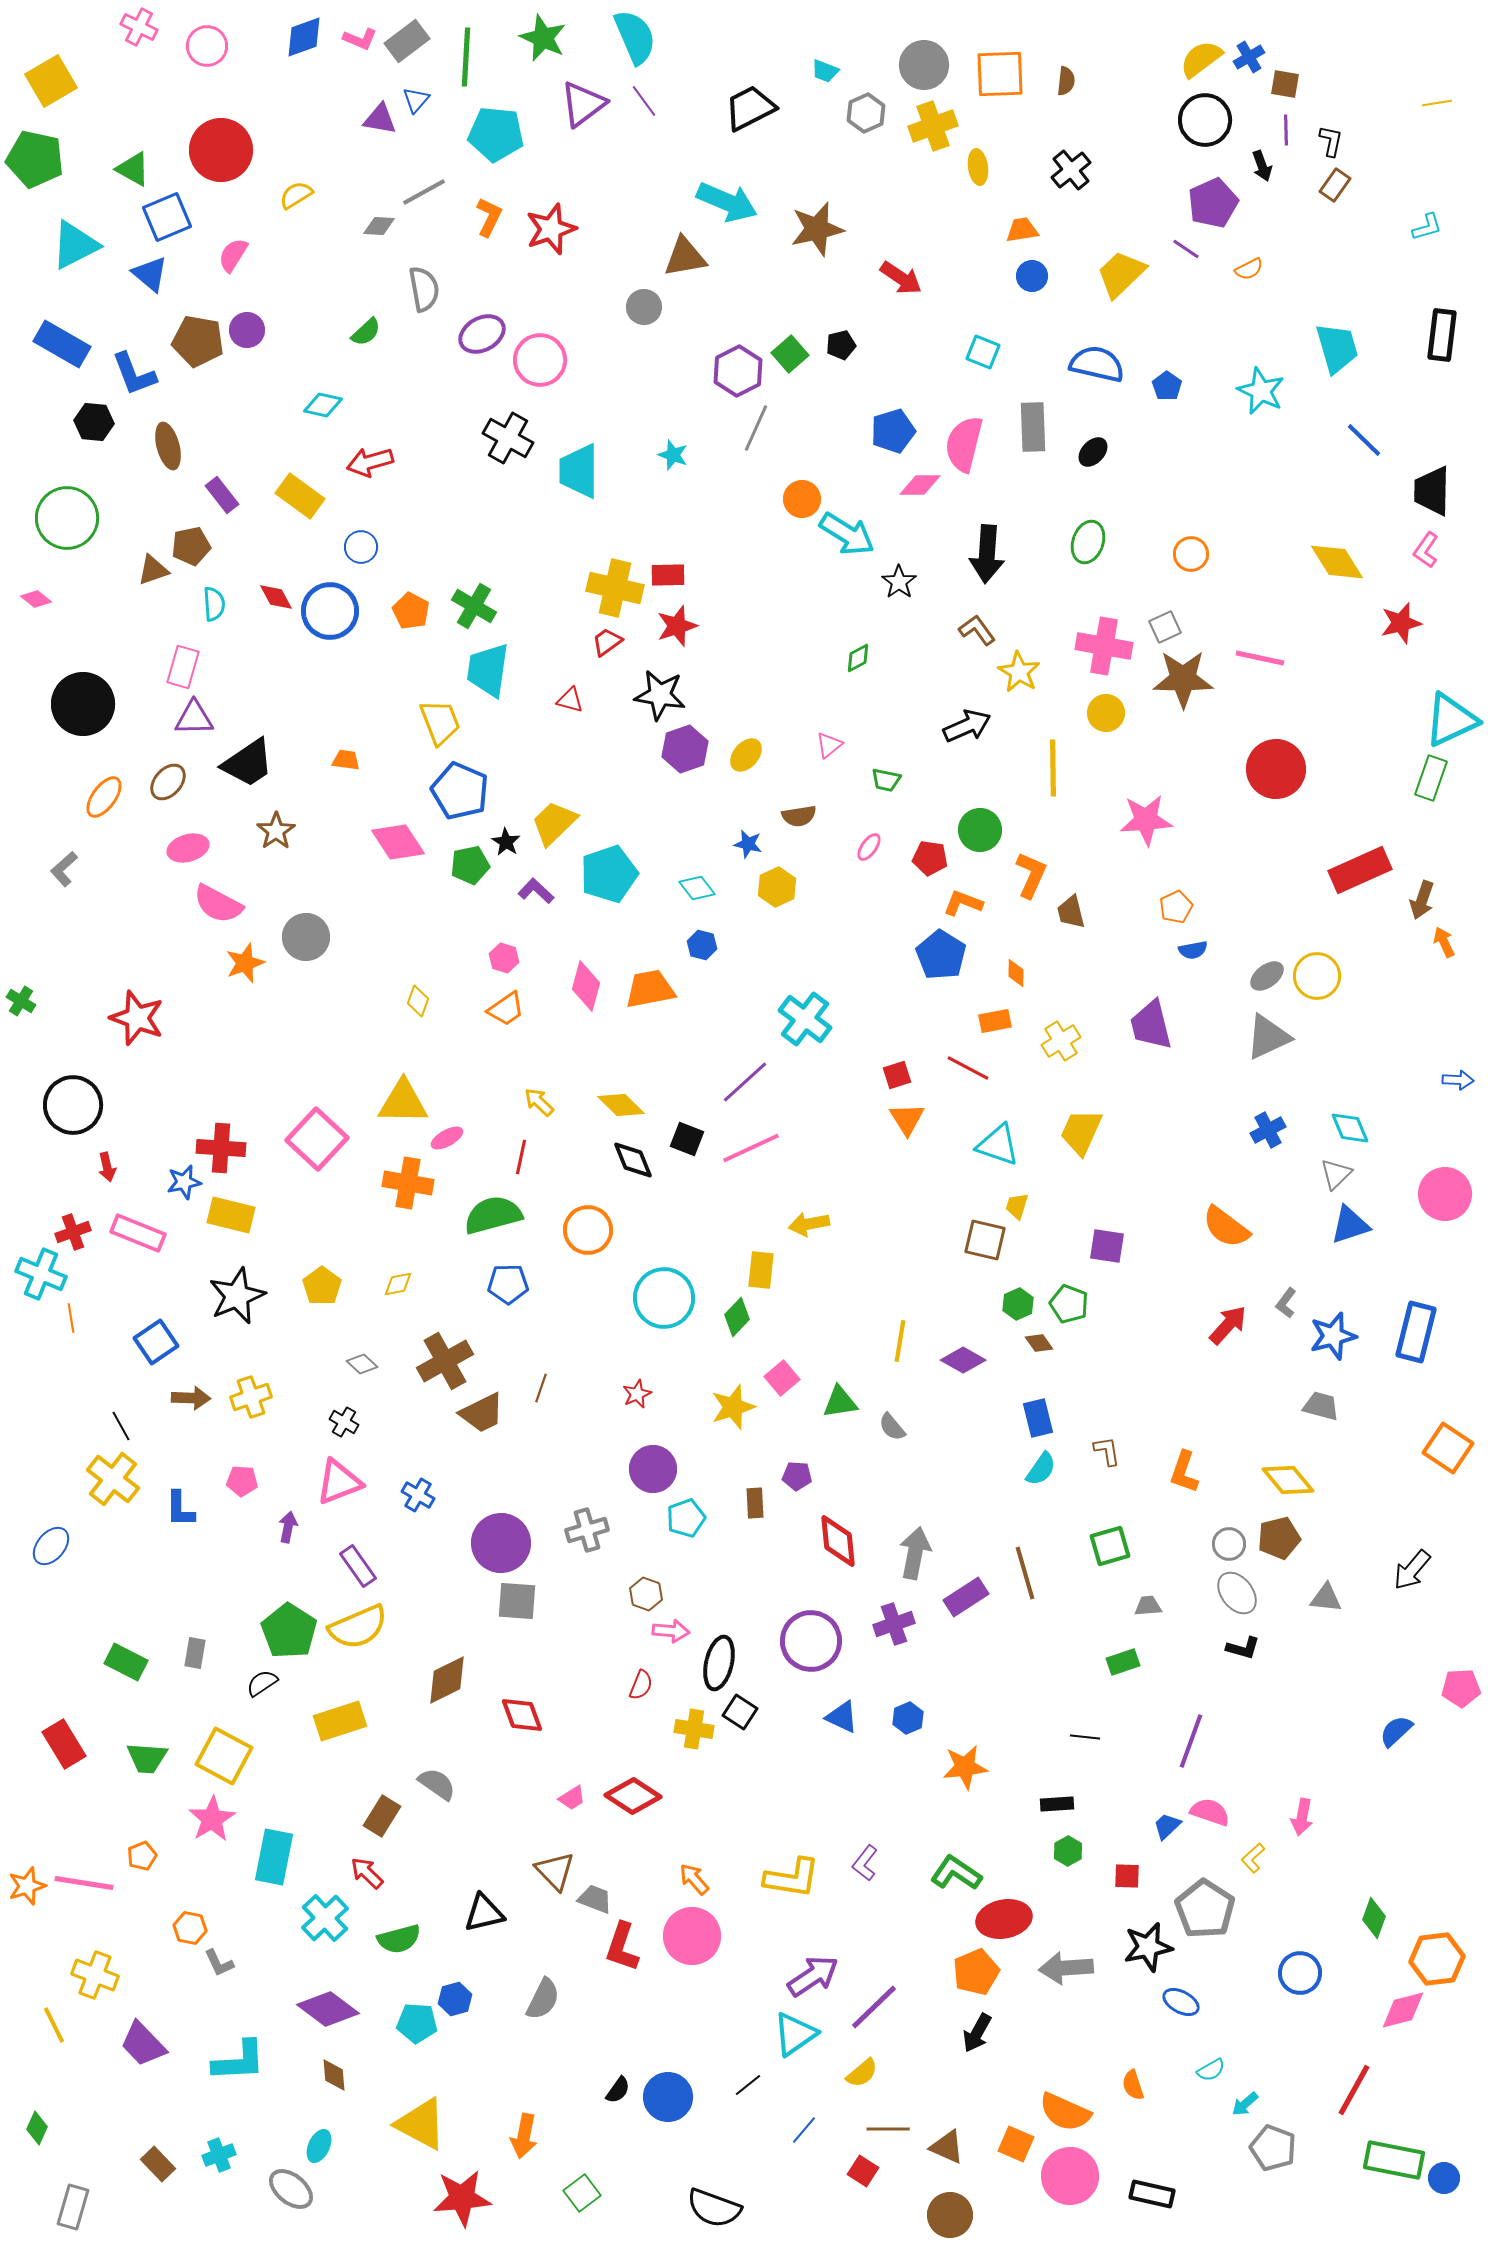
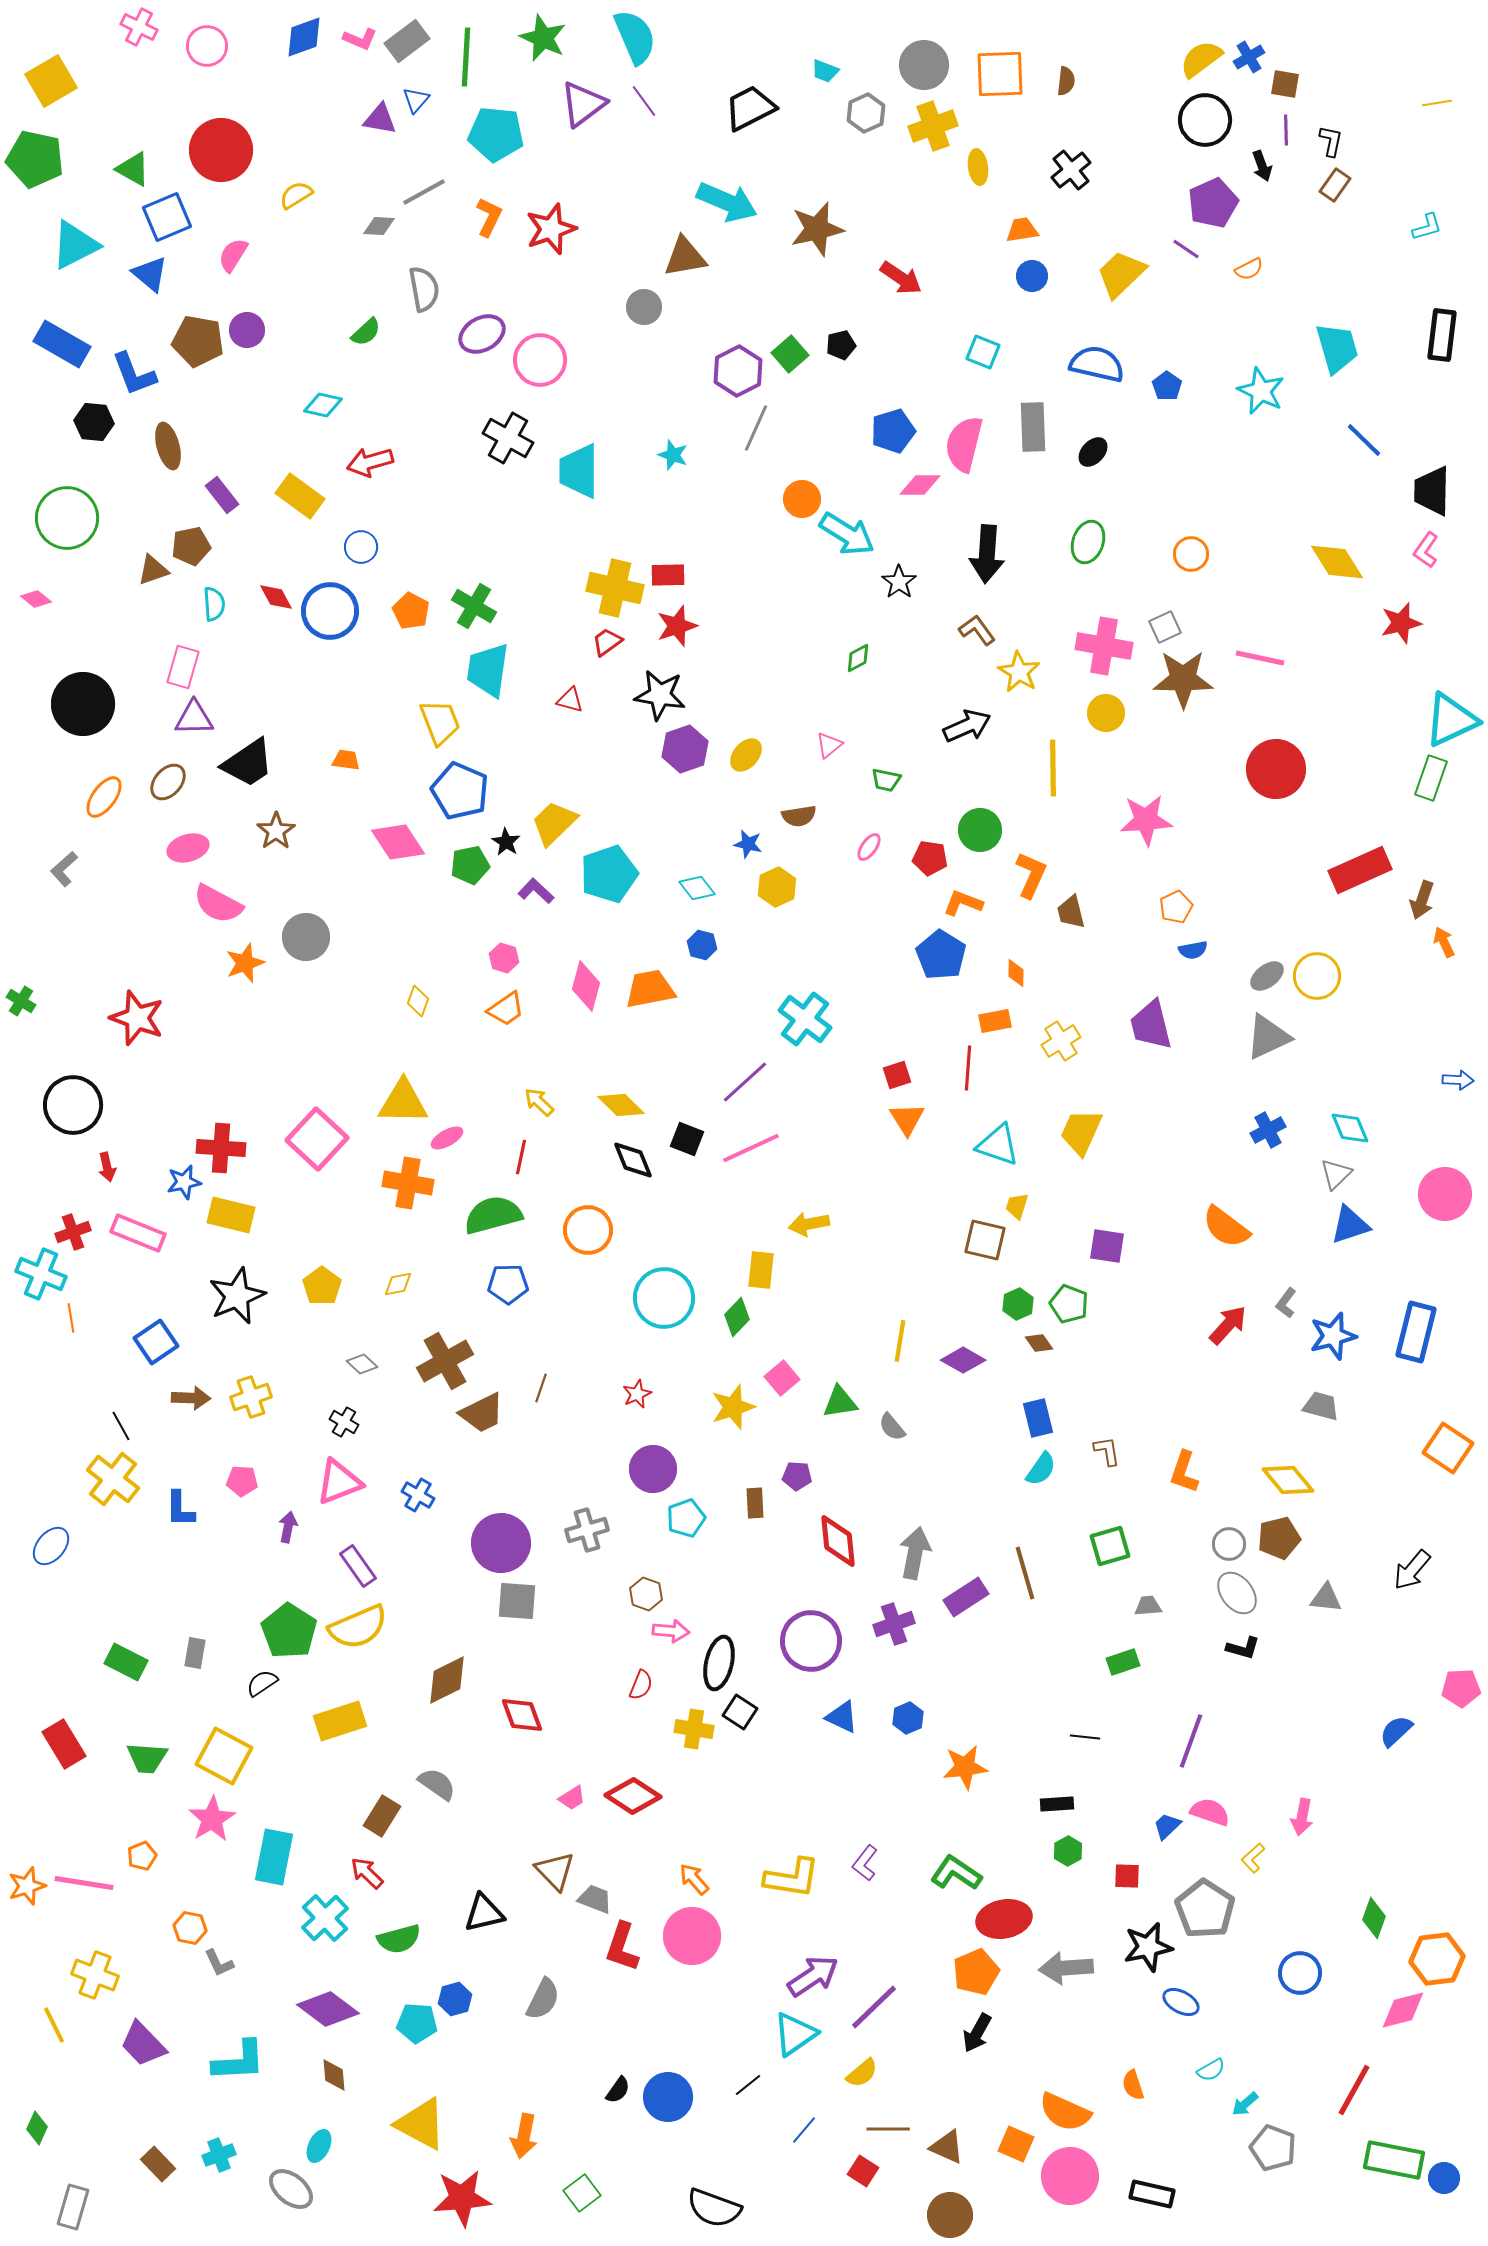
red line at (968, 1068): rotated 66 degrees clockwise
